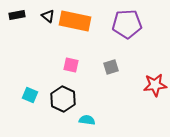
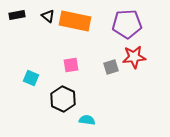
pink square: rotated 21 degrees counterclockwise
red star: moved 21 px left, 28 px up
cyan square: moved 1 px right, 17 px up
